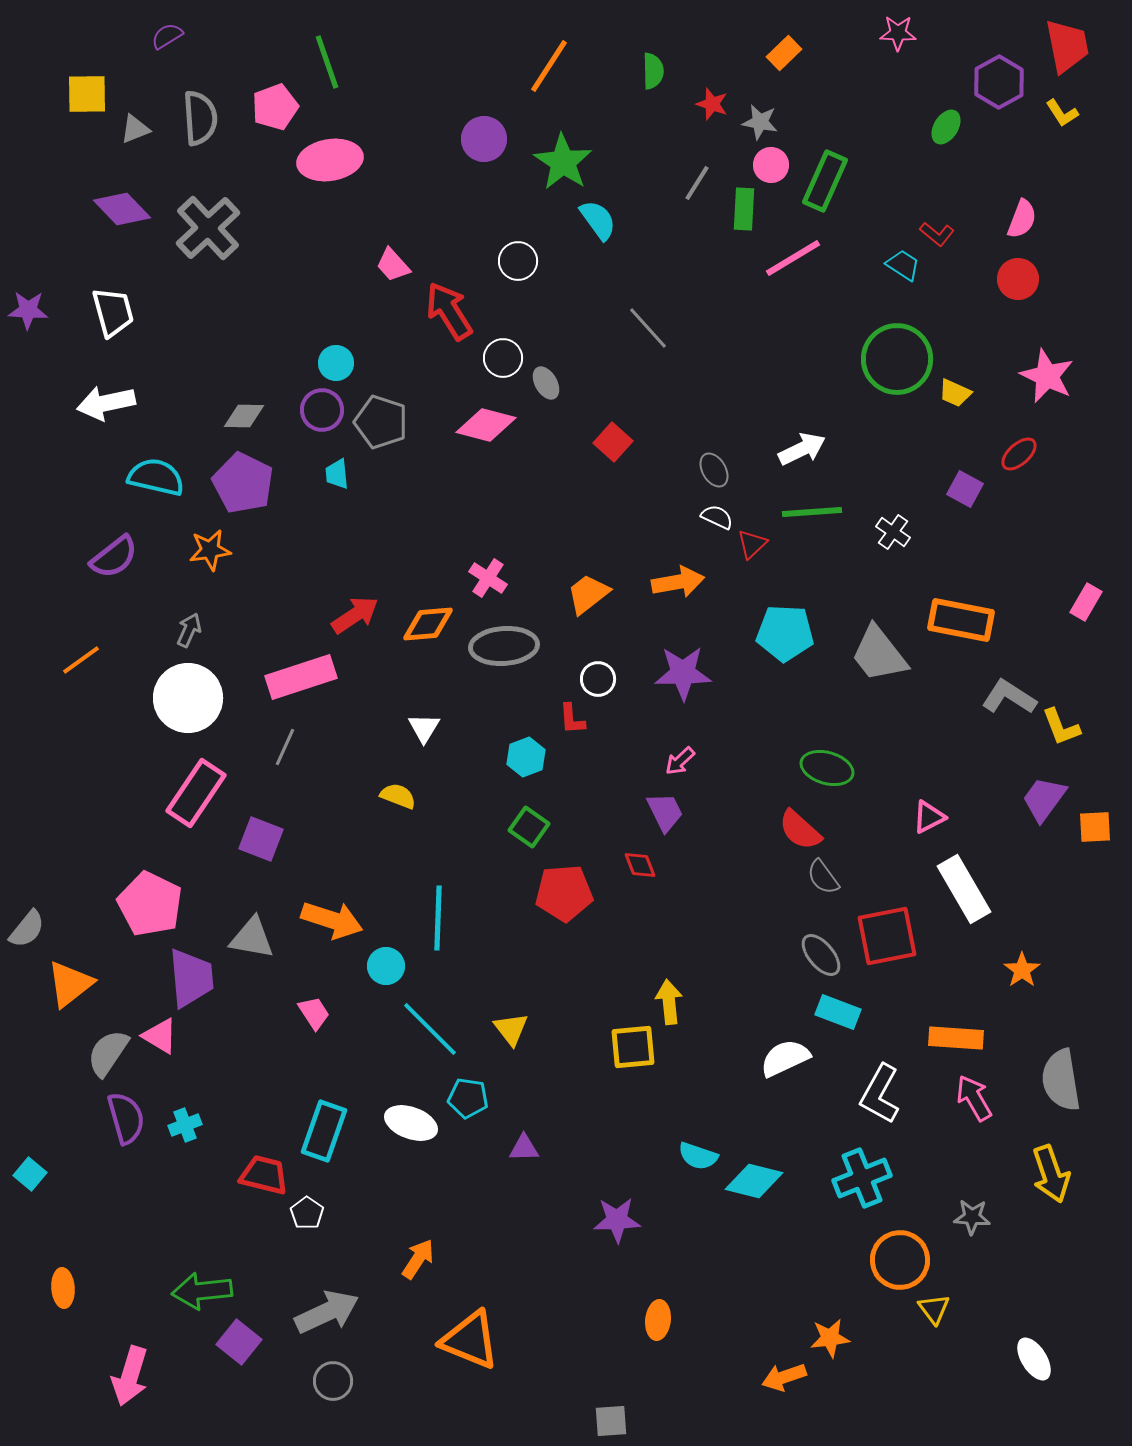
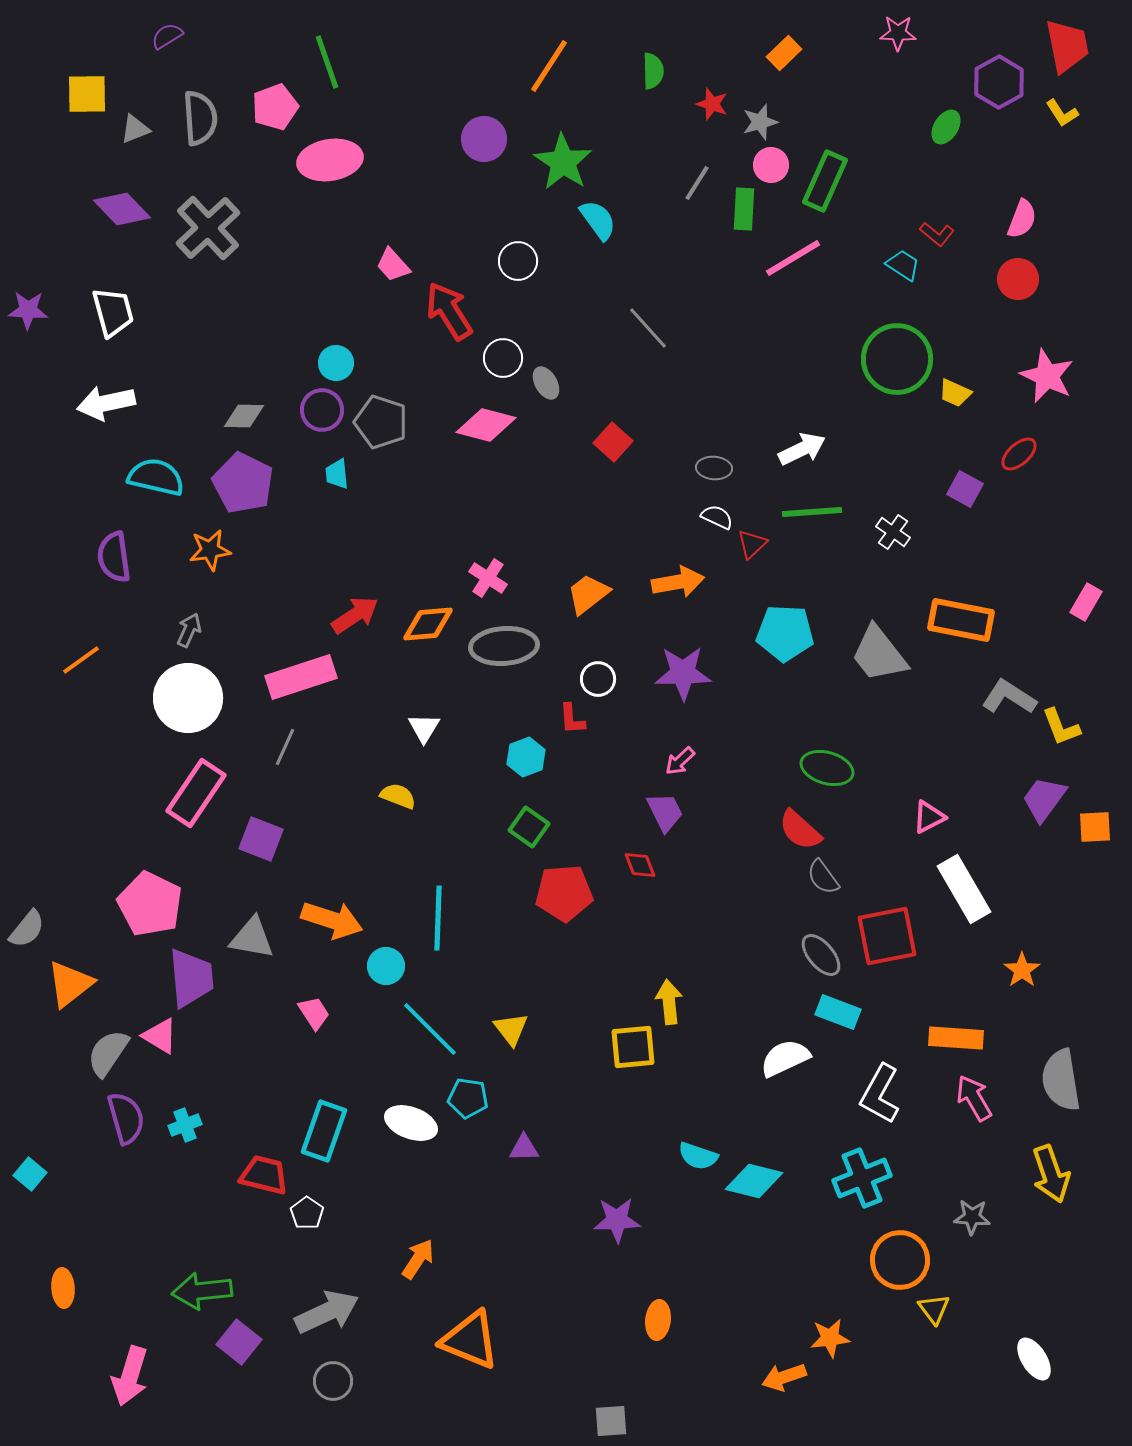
gray star at (760, 122): rotated 27 degrees counterclockwise
gray ellipse at (714, 470): moved 2 px up; rotated 56 degrees counterclockwise
purple semicircle at (114, 557): rotated 120 degrees clockwise
